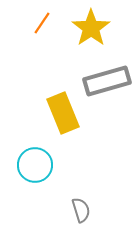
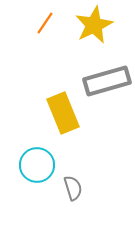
orange line: moved 3 px right
yellow star: moved 3 px right, 3 px up; rotated 9 degrees clockwise
cyan circle: moved 2 px right
gray semicircle: moved 8 px left, 22 px up
